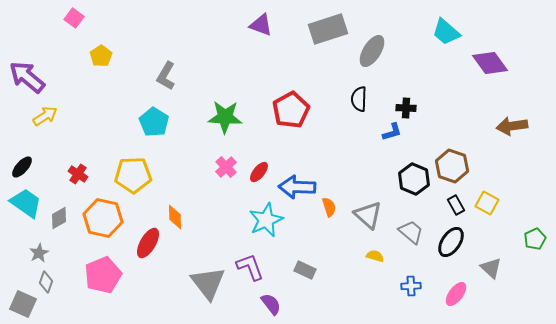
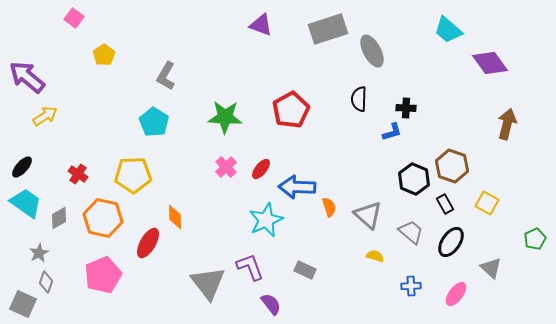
cyan trapezoid at (446, 32): moved 2 px right, 2 px up
gray ellipse at (372, 51): rotated 60 degrees counterclockwise
yellow pentagon at (101, 56): moved 3 px right, 1 px up
brown arrow at (512, 126): moved 5 px left, 2 px up; rotated 112 degrees clockwise
red ellipse at (259, 172): moved 2 px right, 3 px up
black rectangle at (456, 205): moved 11 px left, 1 px up
